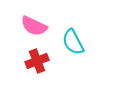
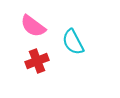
pink semicircle: moved 1 px left; rotated 12 degrees clockwise
